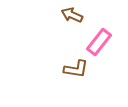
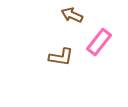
brown L-shape: moved 15 px left, 12 px up
